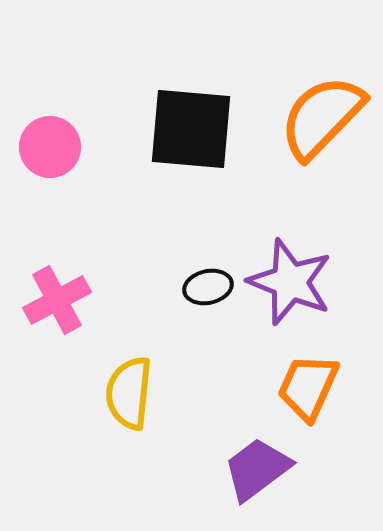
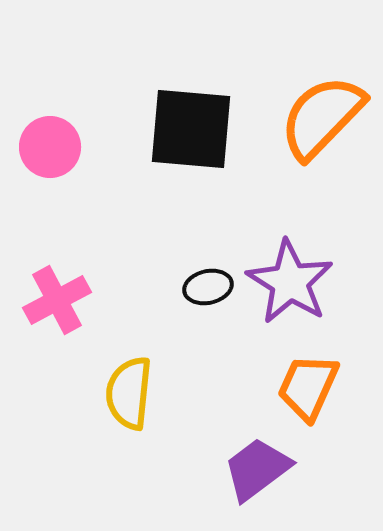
purple star: rotated 10 degrees clockwise
